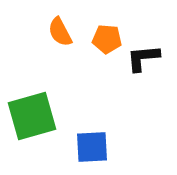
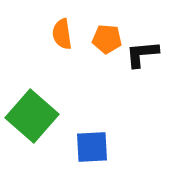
orange semicircle: moved 2 px right, 2 px down; rotated 20 degrees clockwise
black L-shape: moved 1 px left, 4 px up
green square: rotated 33 degrees counterclockwise
